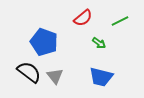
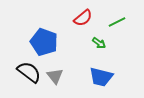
green line: moved 3 px left, 1 px down
